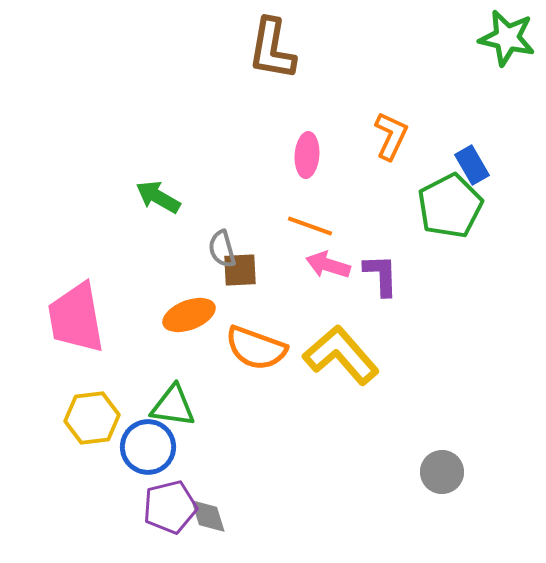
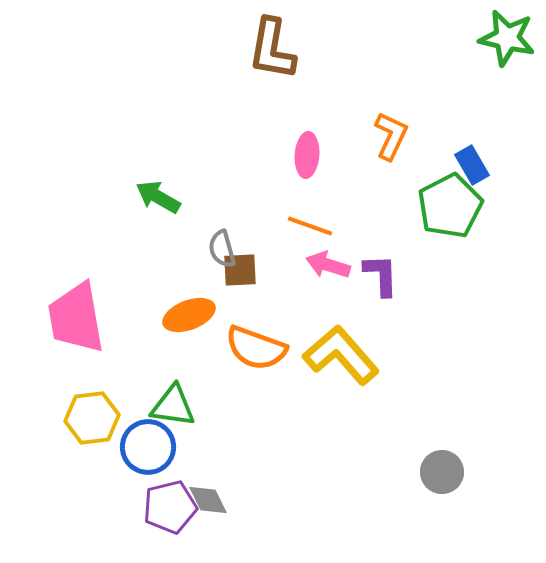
gray diamond: moved 16 px up; rotated 9 degrees counterclockwise
